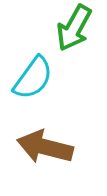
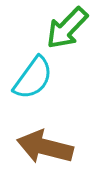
green arrow: moved 7 px left; rotated 15 degrees clockwise
